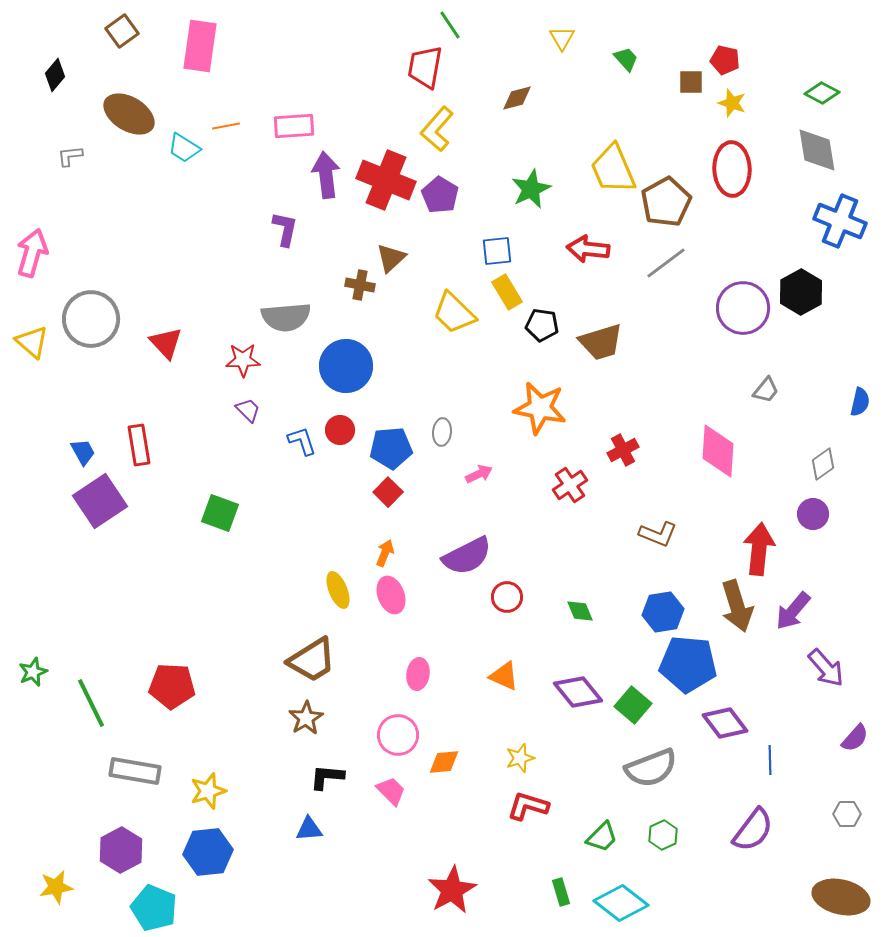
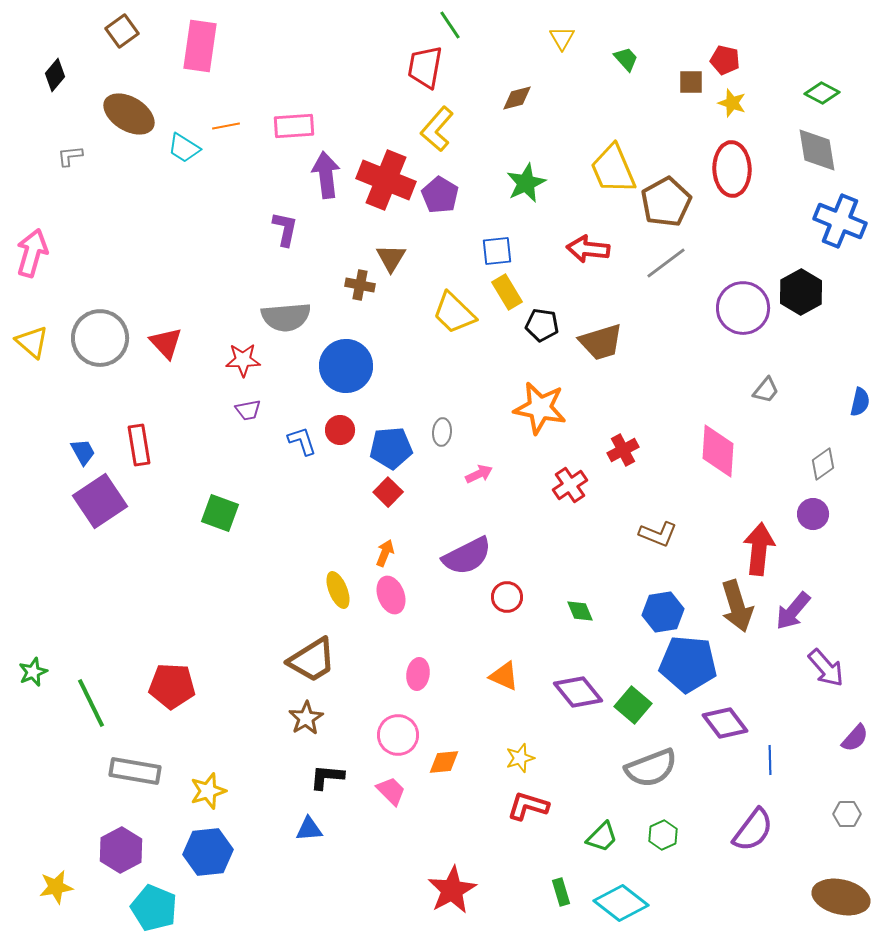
green star at (531, 189): moved 5 px left, 6 px up
brown triangle at (391, 258): rotated 16 degrees counterclockwise
gray circle at (91, 319): moved 9 px right, 19 px down
purple trapezoid at (248, 410): rotated 124 degrees clockwise
